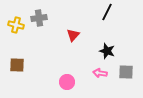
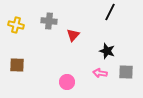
black line: moved 3 px right
gray cross: moved 10 px right, 3 px down; rotated 14 degrees clockwise
